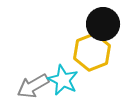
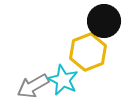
black circle: moved 1 px right, 3 px up
yellow hexagon: moved 4 px left
